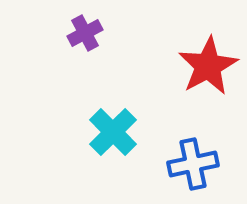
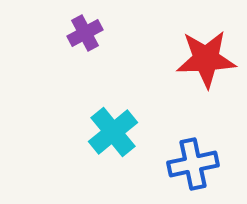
red star: moved 2 px left, 7 px up; rotated 26 degrees clockwise
cyan cross: rotated 6 degrees clockwise
